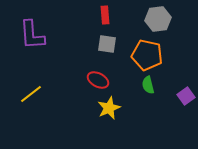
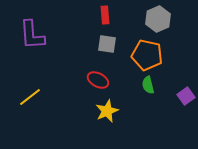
gray hexagon: rotated 15 degrees counterclockwise
yellow line: moved 1 px left, 3 px down
yellow star: moved 2 px left, 3 px down
